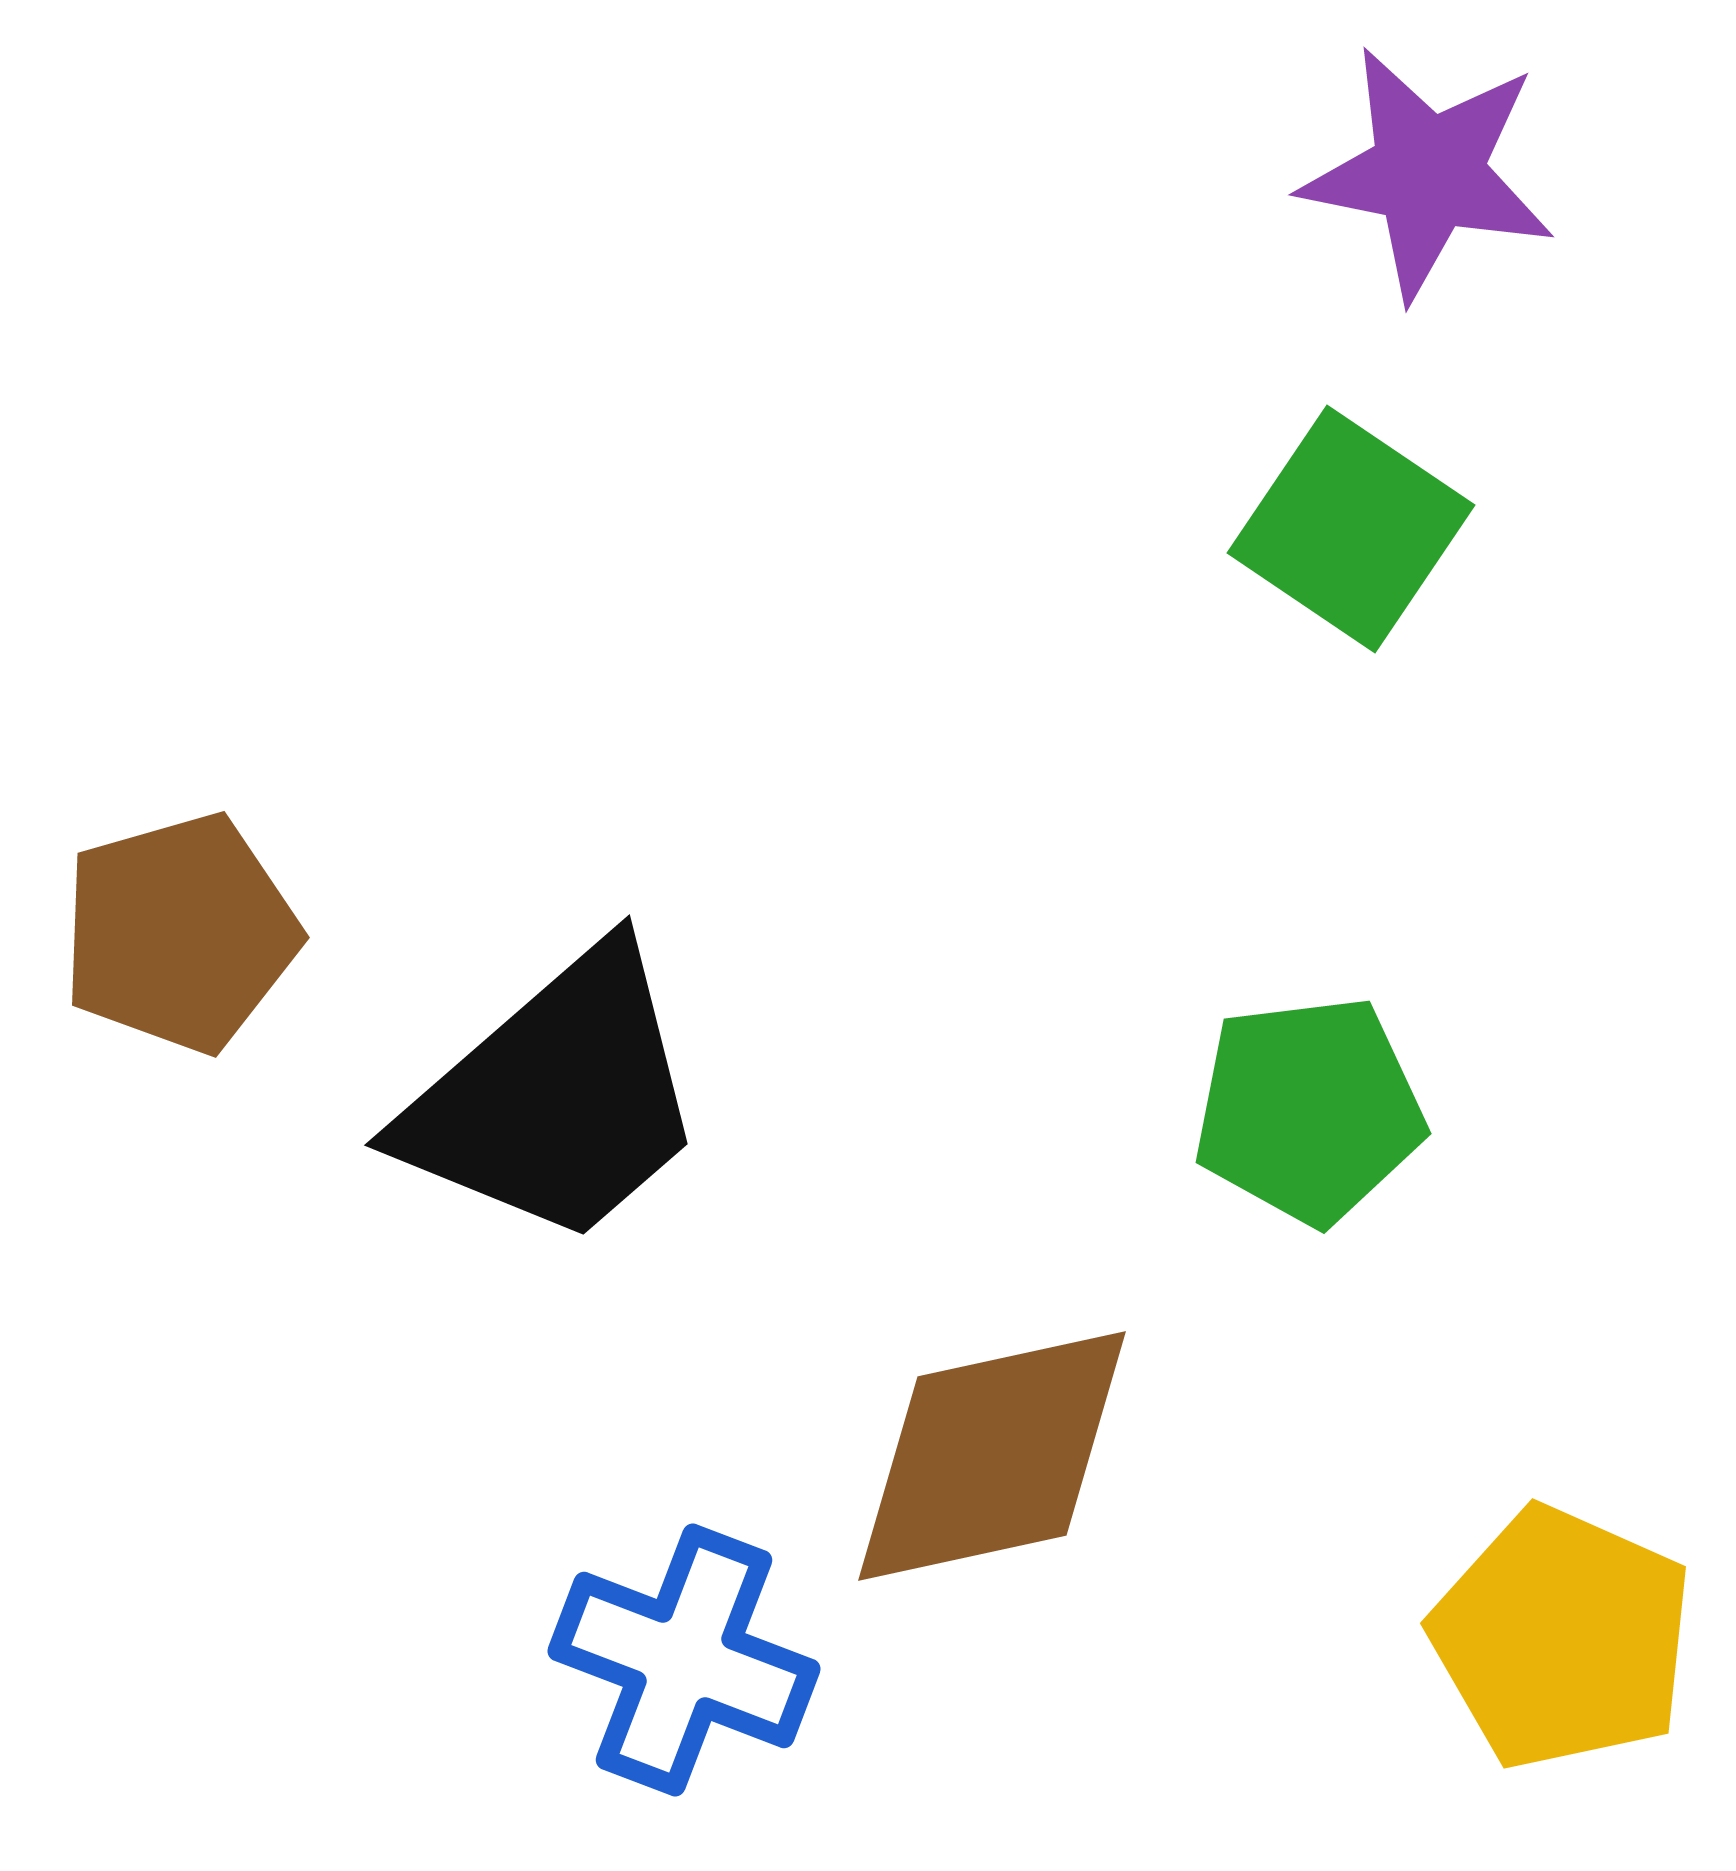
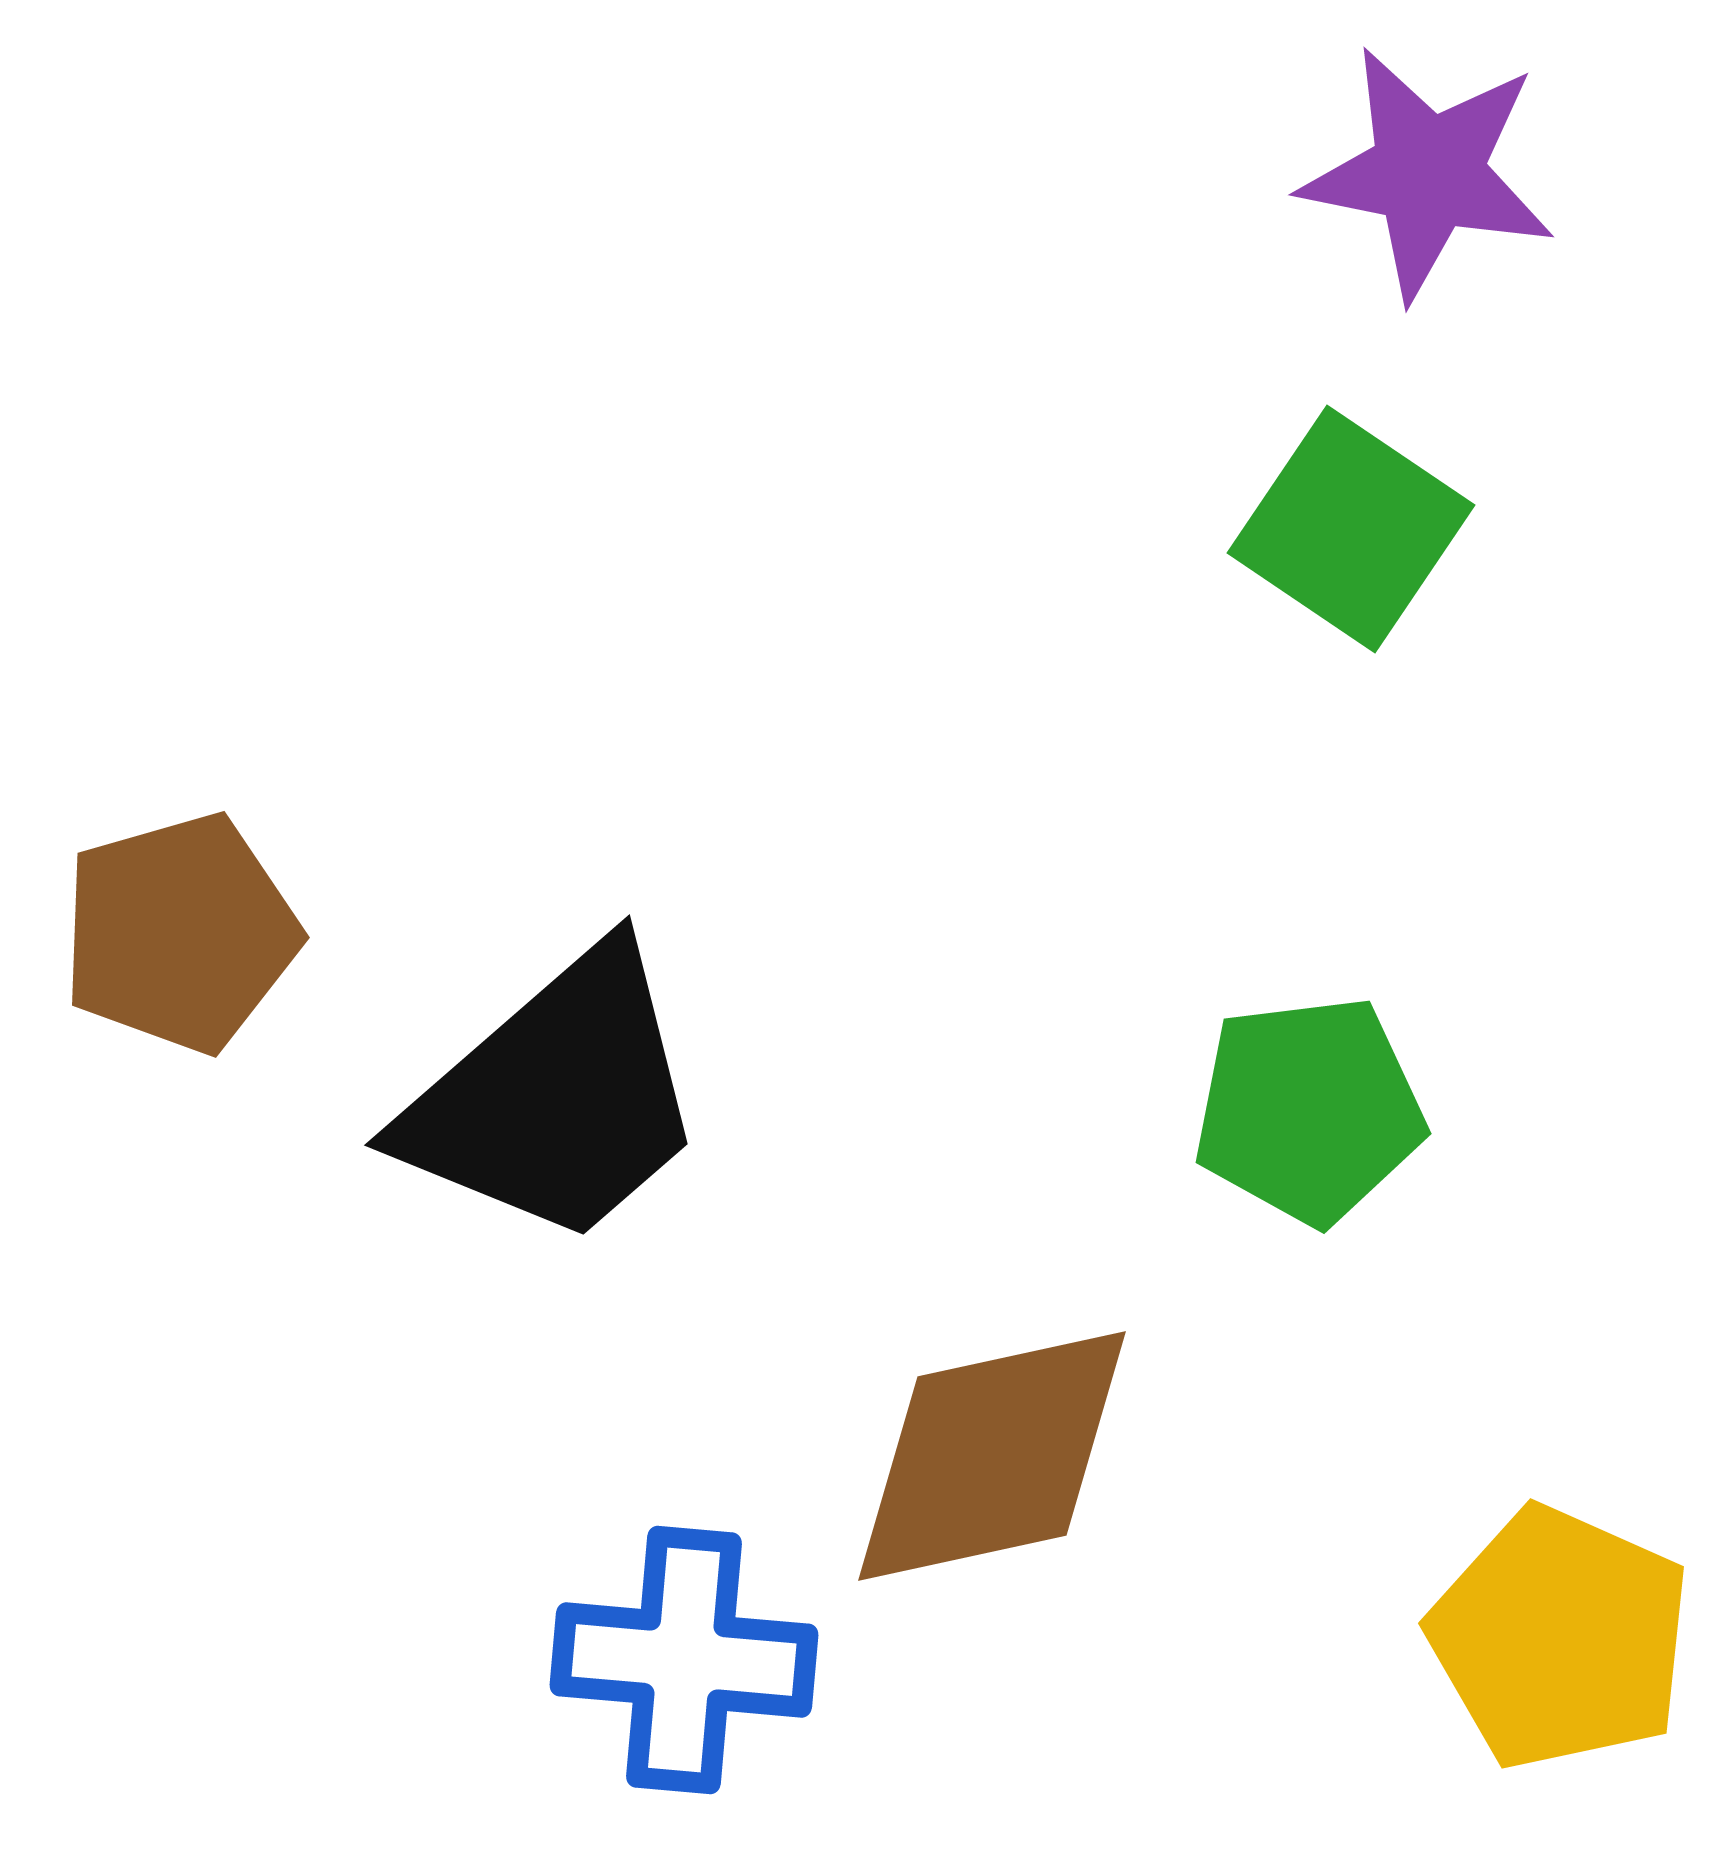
yellow pentagon: moved 2 px left
blue cross: rotated 16 degrees counterclockwise
